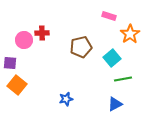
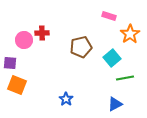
green line: moved 2 px right, 1 px up
orange square: rotated 18 degrees counterclockwise
blue star: rotated 24 degrees counterclockwise
